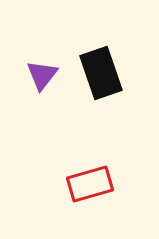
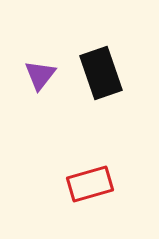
purple triangle: moved 2 px left
